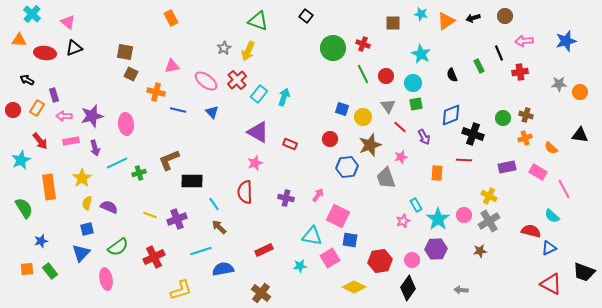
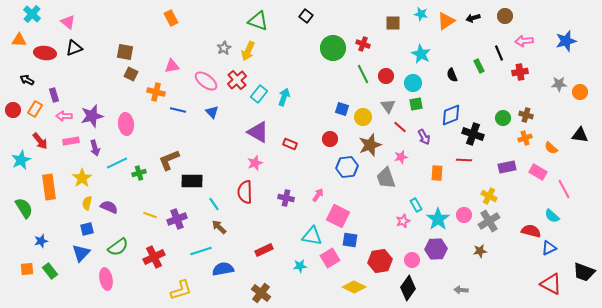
orange rectangle at (37, 108): moved 2 px left, 1 px down
